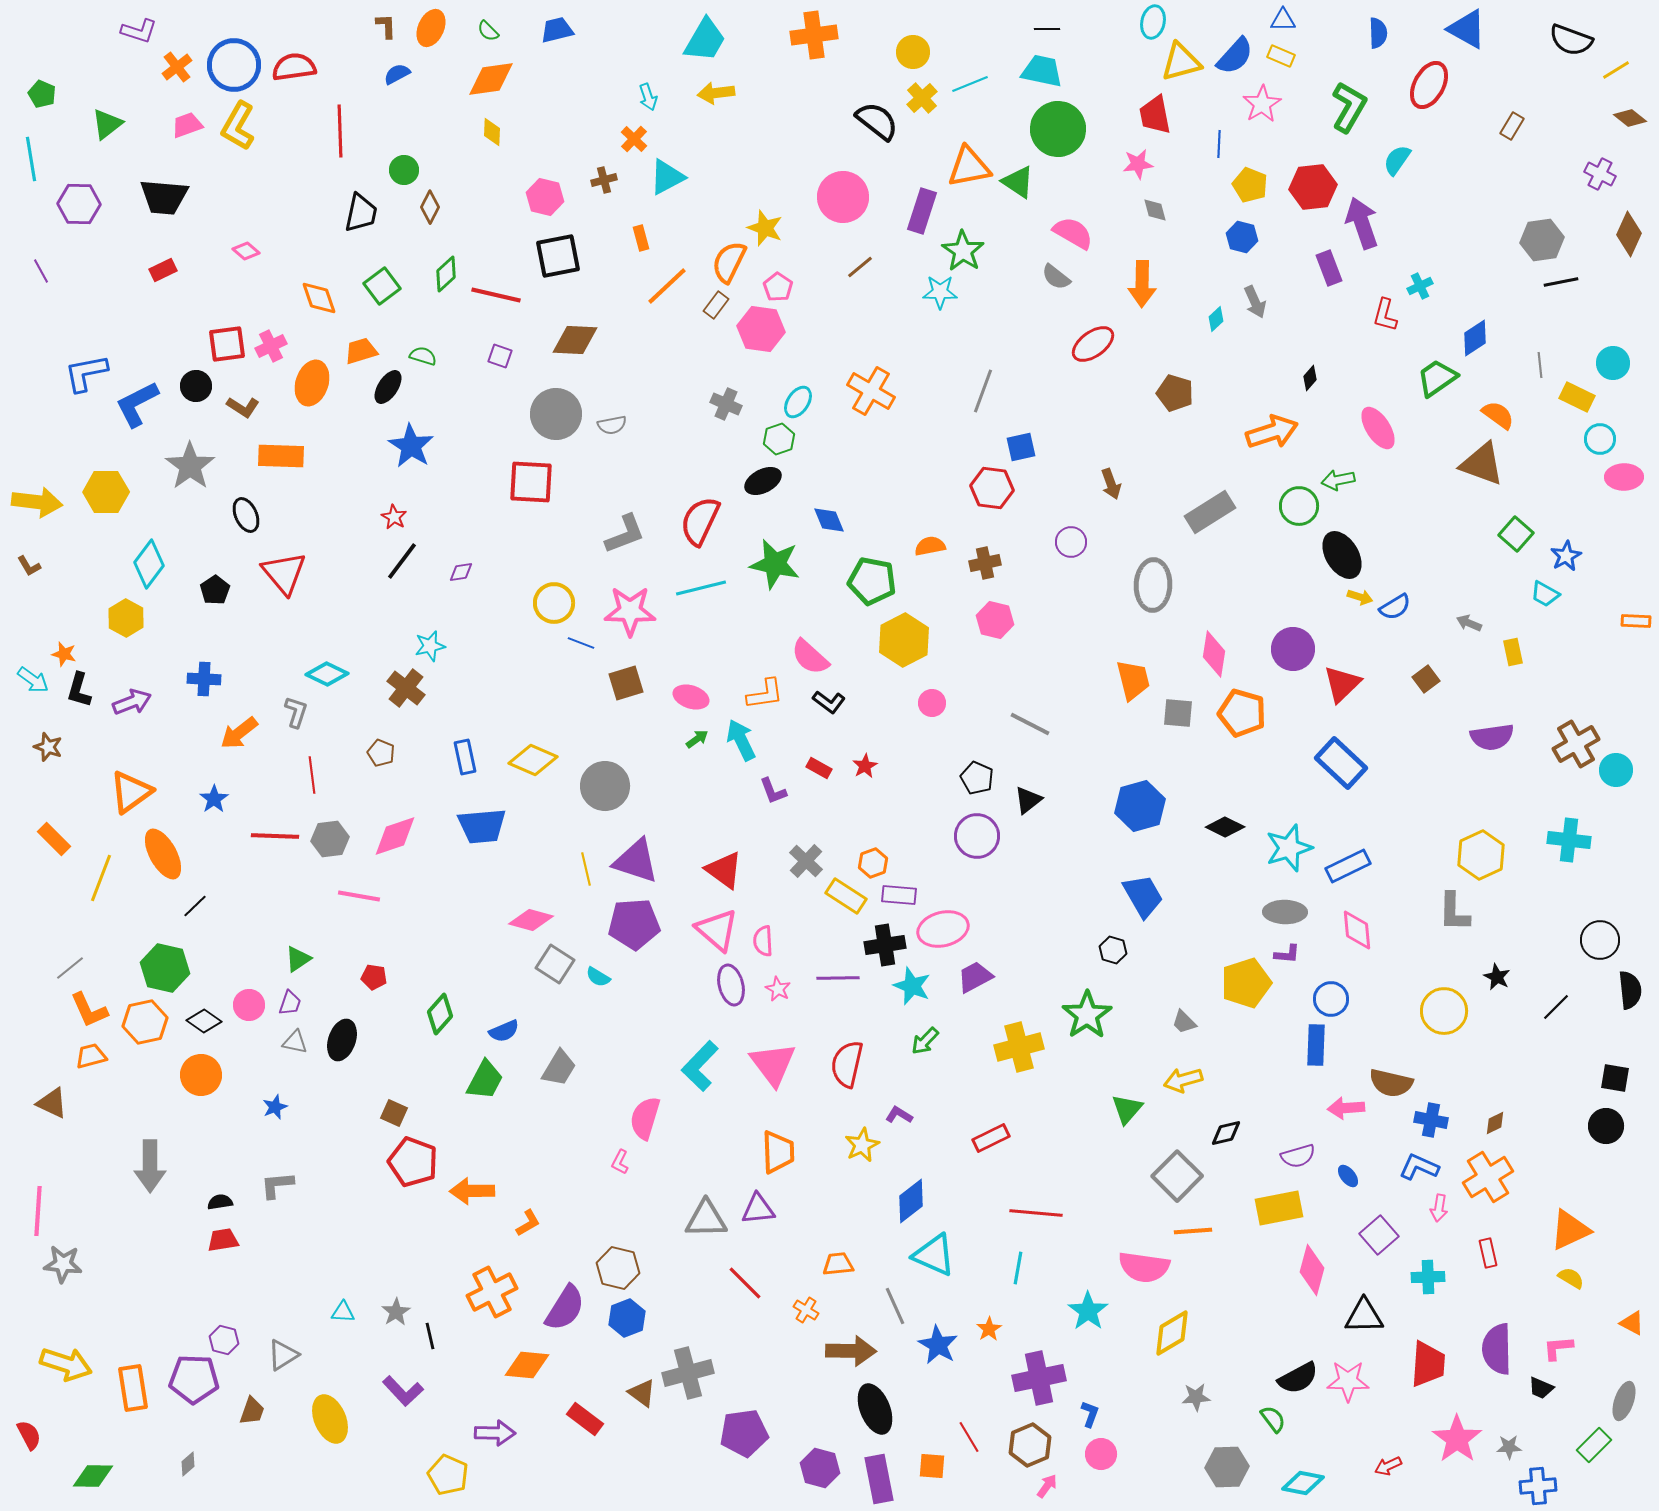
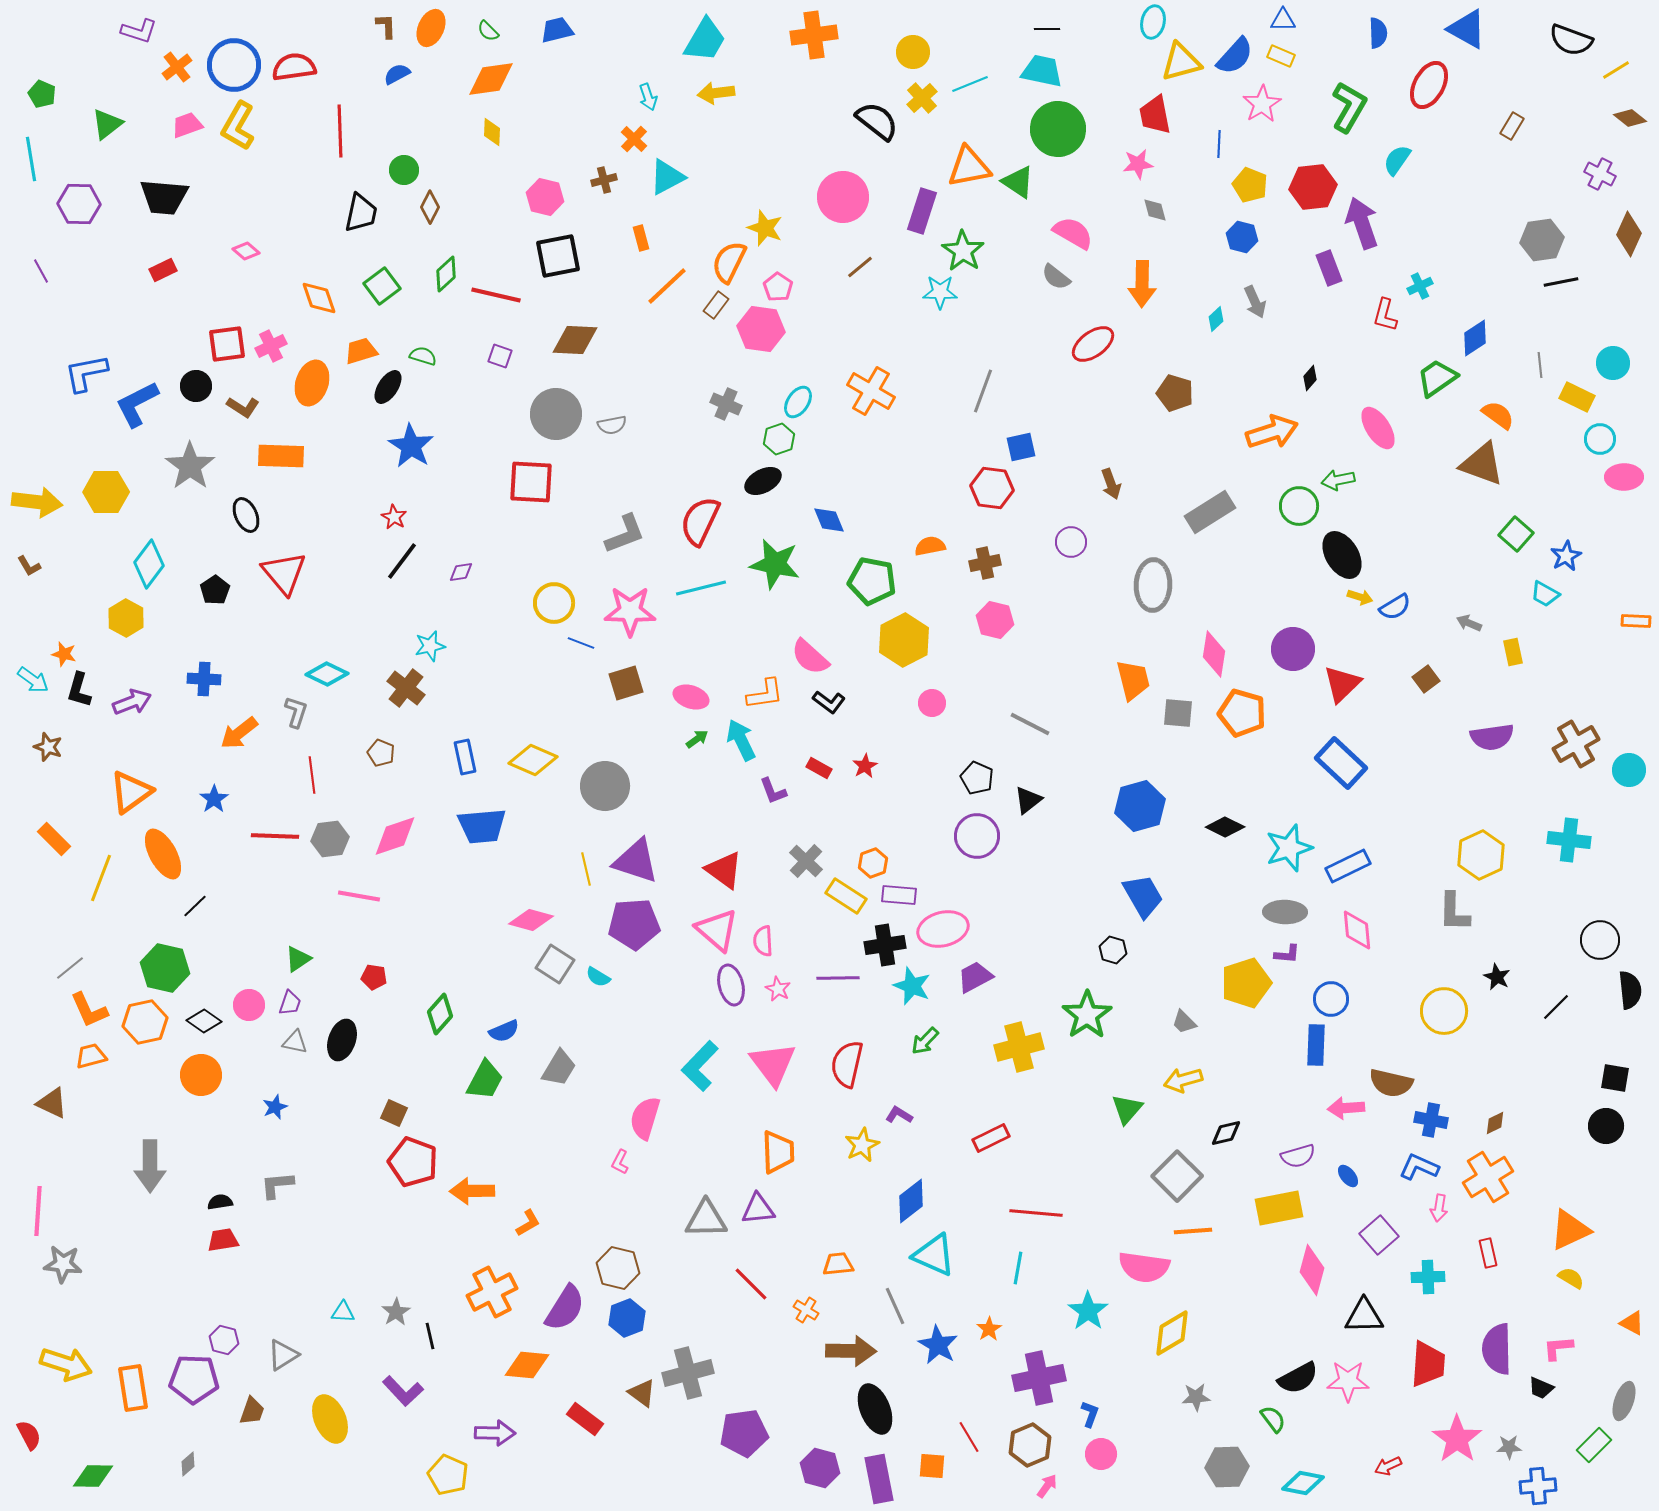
cyan circle at (1616, 770): moved 13 px right
red line at (745, 1283): moved 6 px right, 1 px down
